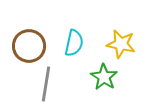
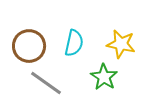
gray line: moved 1 px up; rotated 64 degrees counterclockwise
